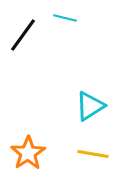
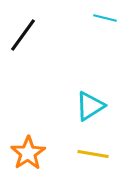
cyan line: moved 40 px right
